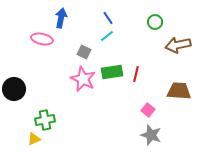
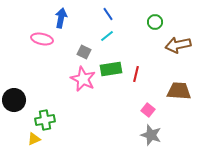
blue line: moved 4 px up
green rectangle: moved 1 px left, 3 px up
black circle: moved 11 px down
